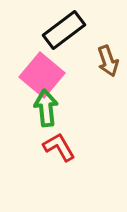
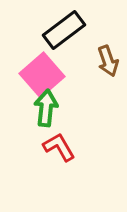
pink square: rotated 9 degrees clockwise
green arrow: rotated 12 degrees clockwise
